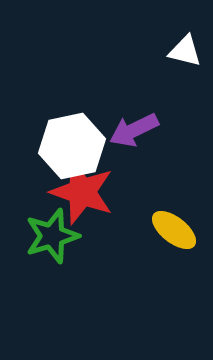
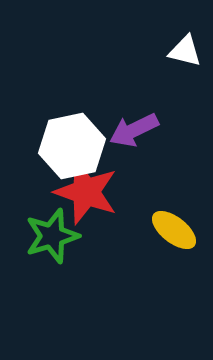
red star: moved 4 px right
